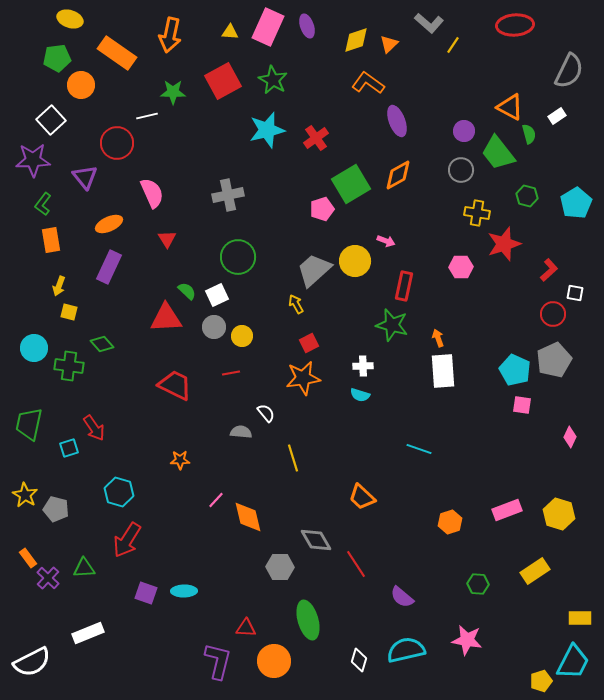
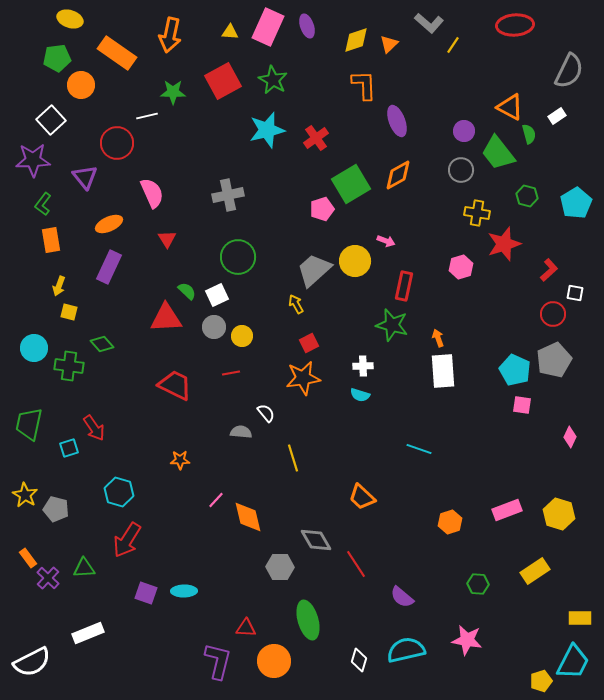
orange L-shape at (368, 83): moved 4 px left, 2 px down; rotated 52 degrees clockwise
pink hexagon at (461, 267): rotated 15 degrees counterclockwise
